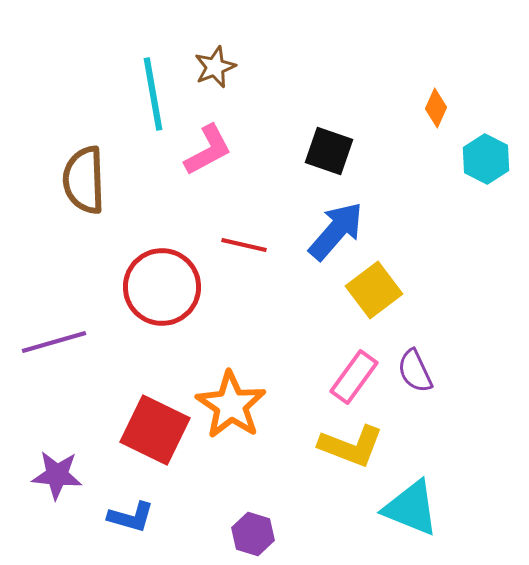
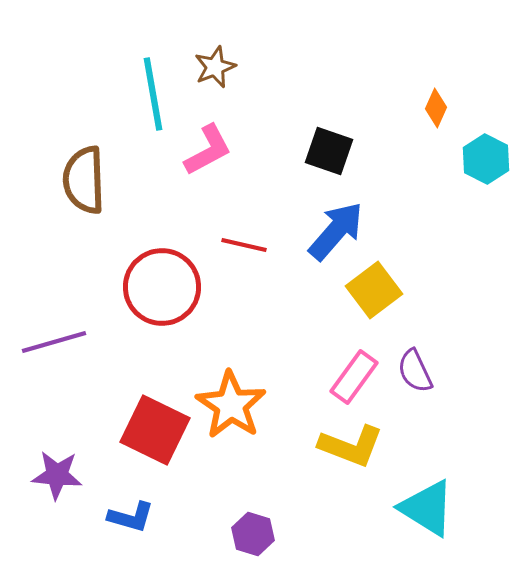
cyan triangle: moved 16 px right; rotated 10 degrees clockwise
